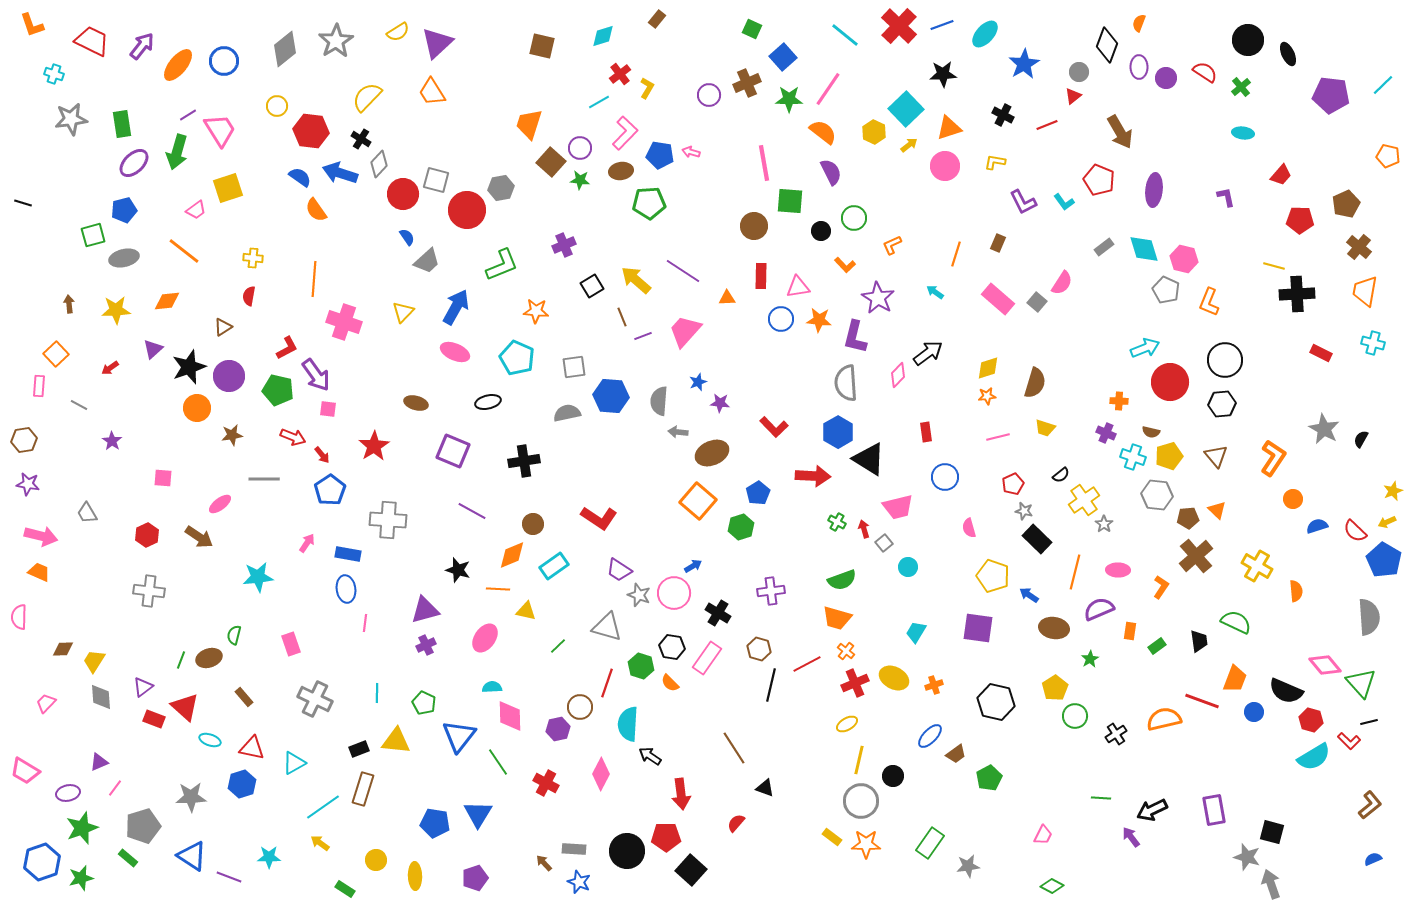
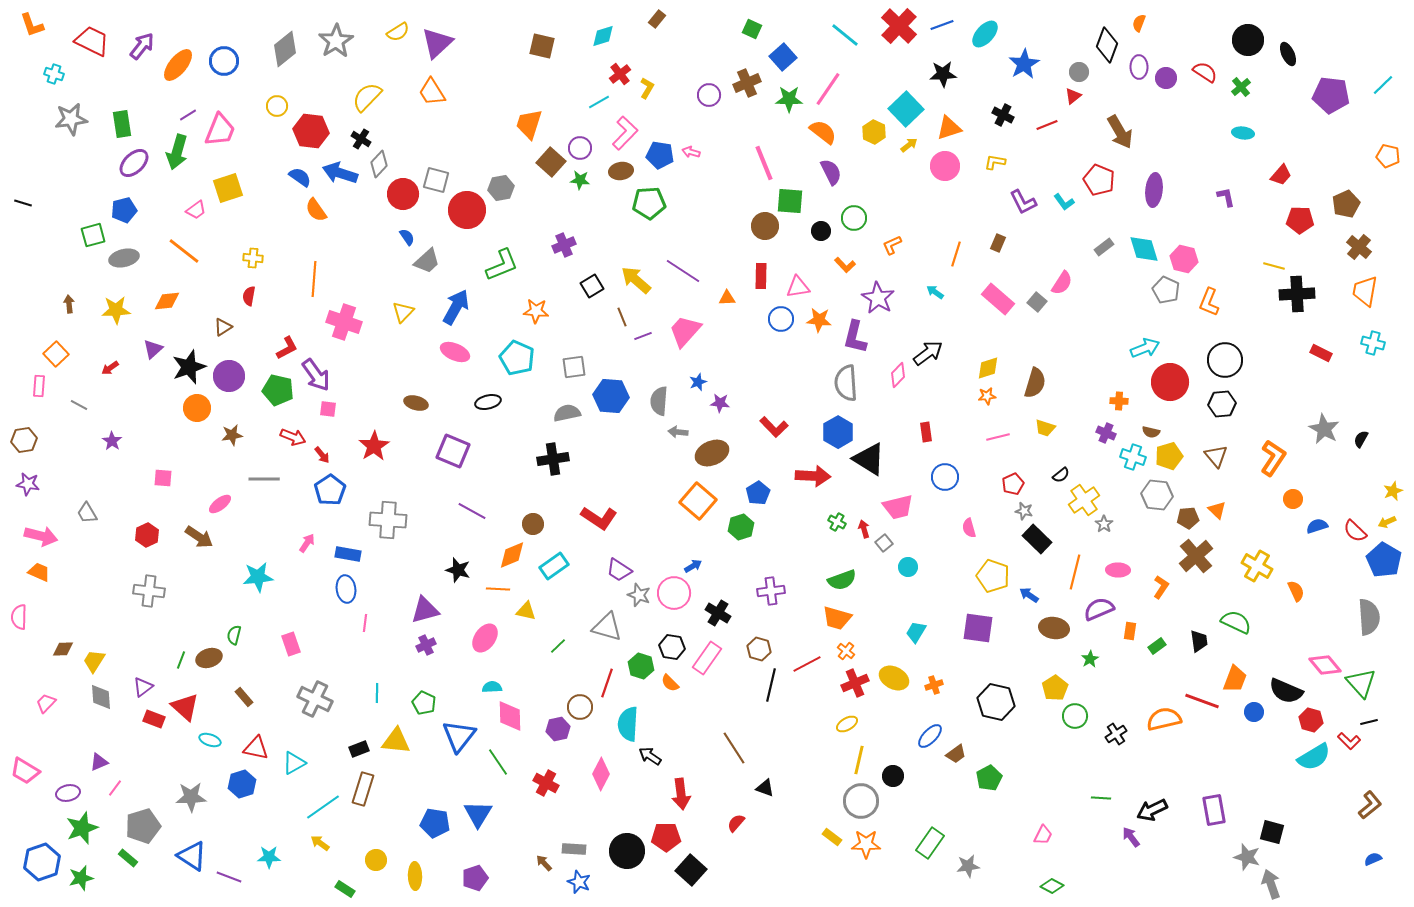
pink trapezoid at (220, 130): rotated 54 degrees clockwise
pink line at (764, 163): rotated 12 degrees counterclockwise
brown circle at (754, 226): moved 11 px right
black cross at (524, 461): moved 29 px right, 2 px up
orange semicircle at (1296, 591): rotated 20 degrees counterclockwise
red triangle at (252, 748): moved 4 px right
